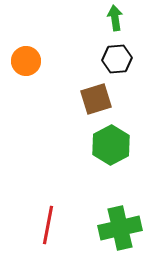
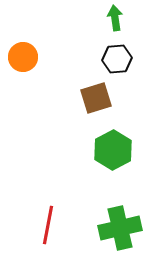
orange circle: moved 3 px left, 4 px up
brown square: moved 1 px up
green hexagon: moved 2 px right, 5 px down
